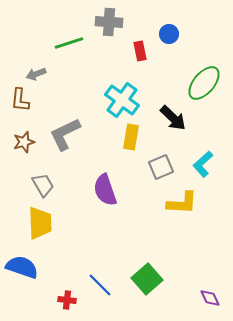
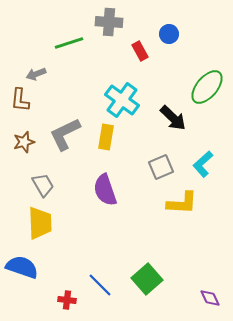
red rectangle: rotated 18 degrees counterclockwise
green ellipse: moved 3 px right, 4 px down
yellow rectangle: moved 25 px left
